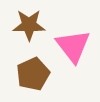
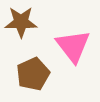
brown star: moved 8 px left, 3 px up
